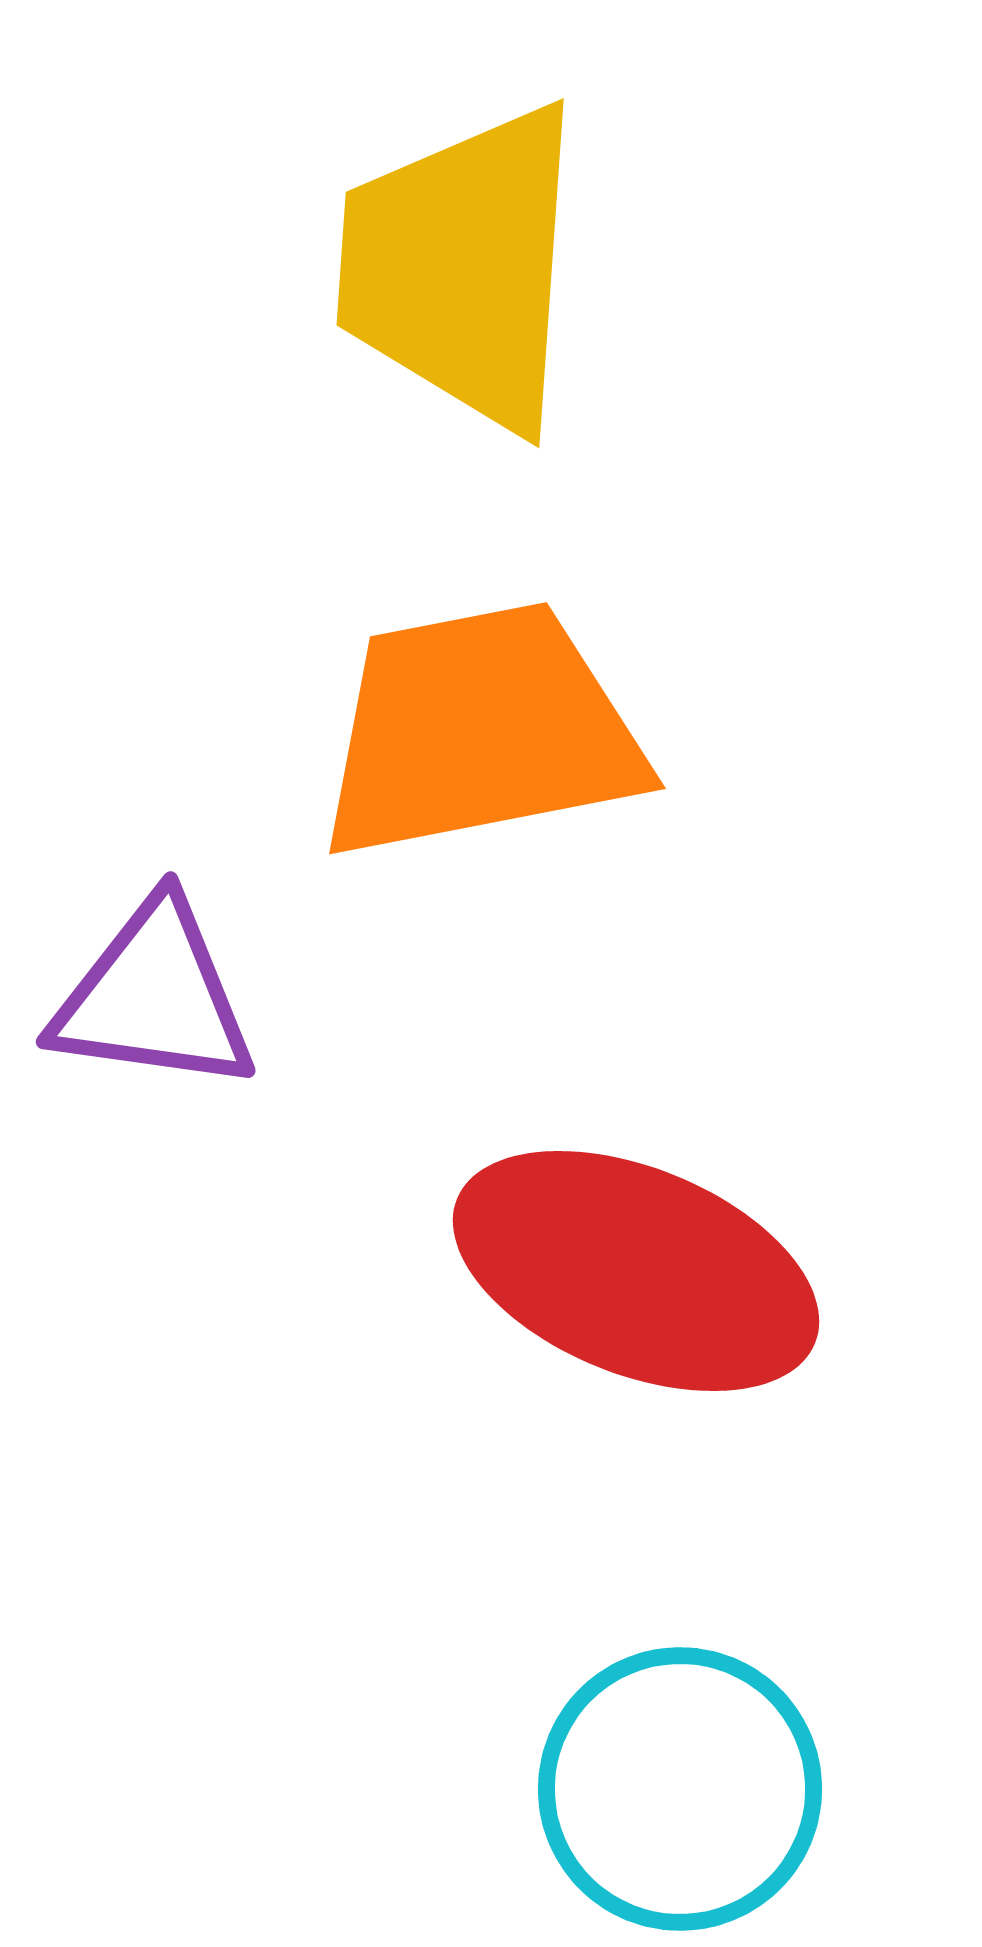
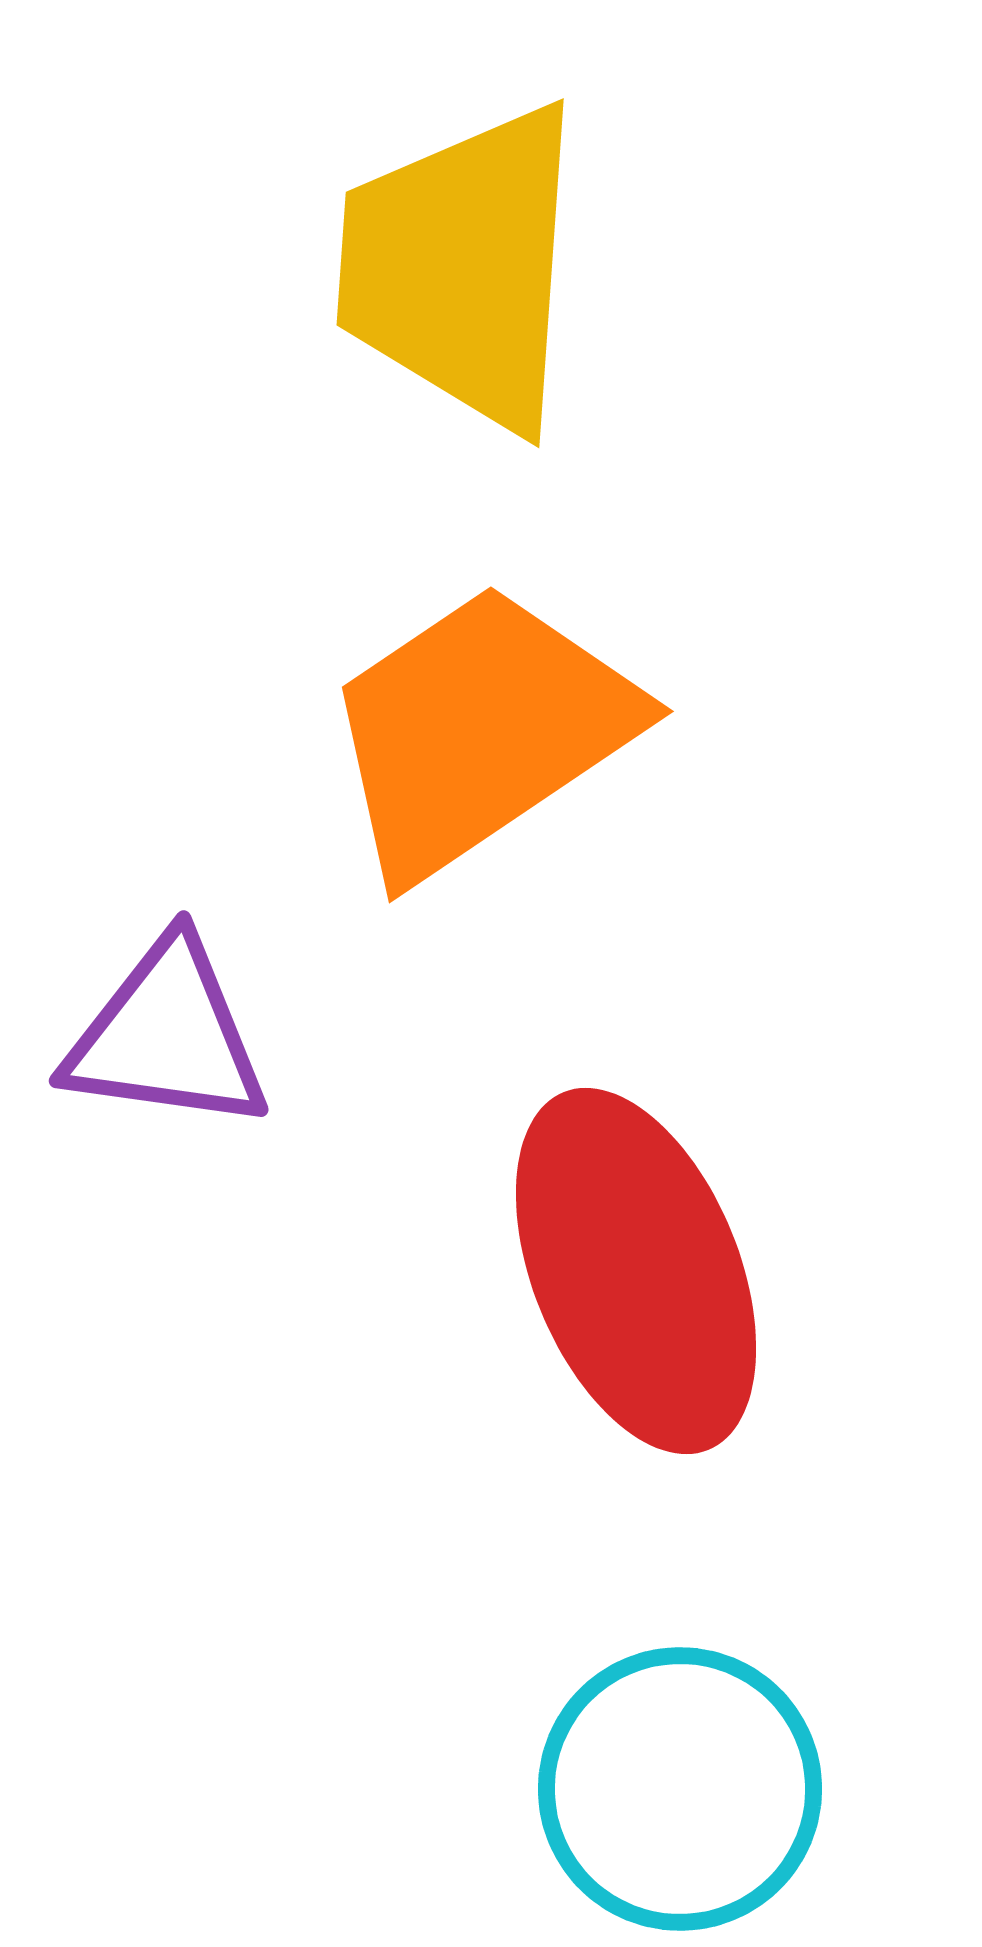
orange trapezoid: rotated 23 degrees counterclockwise
purple triangle: moved 13 px right, 39 px down
red ellipse: rotated 46 degrees clockwise
